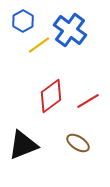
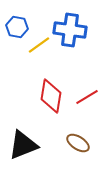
blue hexagon: moved 6 px left, 6 px down; rotated 20 degrees counterclockwise
blue cross: rotated 28 degrees counterclockwise
red diamond: rotated 44 degrees counterclockwise
red line: moved 1 px left, 4 px up
